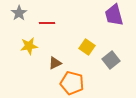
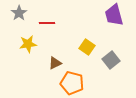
yellow star: moved 1 px left, 2 px up
